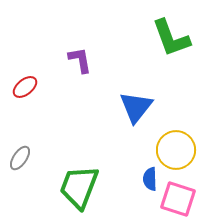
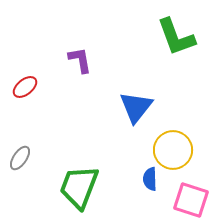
green L-shape: moved 5 px right, 1 px up
yellow circle: moved 3 px left
pink square: moved 13 px right, 1 px down
